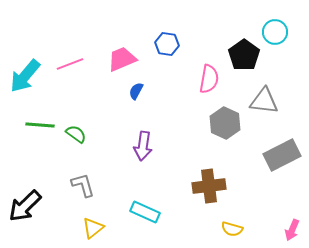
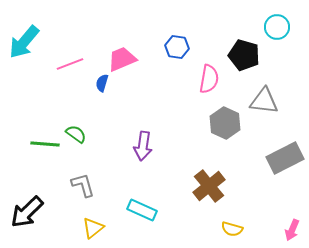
cyan circle: moved 2 px right, 5 px up
blue hexagon: moved 10 px right, 3 px down
black pentagon: rotated 20 degrees counterclockwise
cyan arrow: moved 1 px left, 34 px up
blue semicircle: moved 34 px left, 8 px up; rotated 12 degrees counterclockwise
green line: moved 5 px right, 19 px down
gray rectangle: moved 3 px right, 3 px down
brown cross: rotated 32 degrees counterclockwise
black arrow: moved 2 px right, 6 px down
cyan rectangle: moved 3 px left, 2 px up
